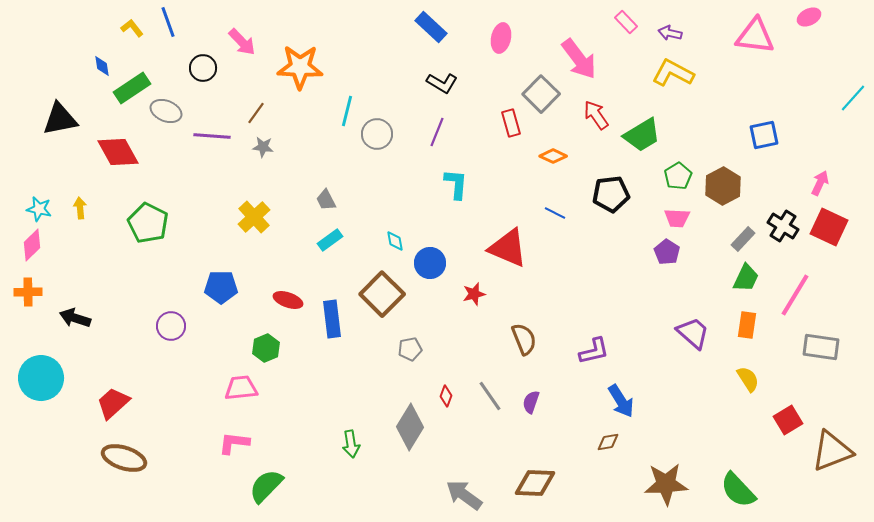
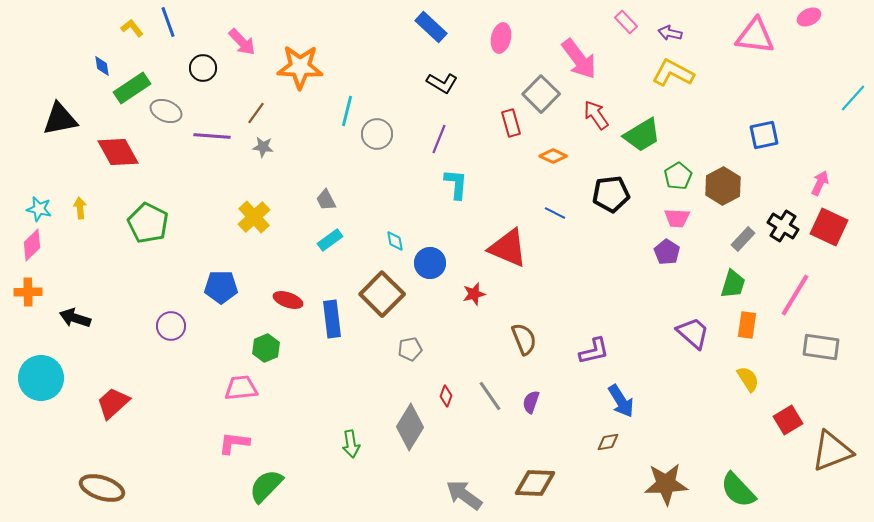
purple line at (437, 132): moved 2 px right, 7 px down
green trapezoid at (746, 278): moved 13 px left, 6 px down; rotated 8 degrees counterclockwise
brown ellipse at (124, 458): moved 22 px left, 30 px down
